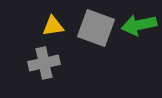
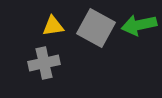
gray square: rotated 9 degrees clockwise
